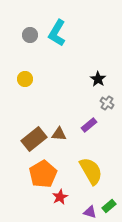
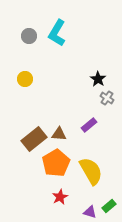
gray circle: moved 1 px left, 1 px down
gray cross: moved 5 px up
orange pentagon: moved 13 px right, 11 px up
